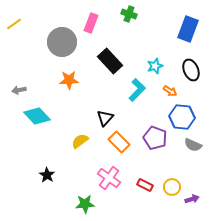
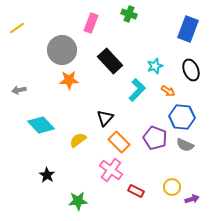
yellow line: moved 3 px right, 4 px down
gray circle: moved 8 px down
orange arrow: moved 2 px left
cyan diamond: moved 4 px right, 9 px down
yellow semicircle: moved 2 px left, 1 px up
gray semicircle: moved 8 px left
pink cross: moved 2 px right, 8 px up
red rectangle: moved 9 px left, 6 px down
green star: moved 7 px left, 3 px up
